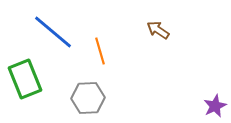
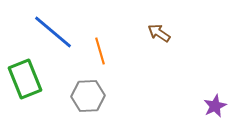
brown arrow: moved 1 px right, 3 px down
gray hexagon: moved 2 px up
